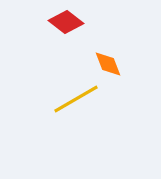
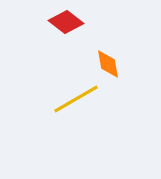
orange diamond: rotated 12 degrees clockwise
